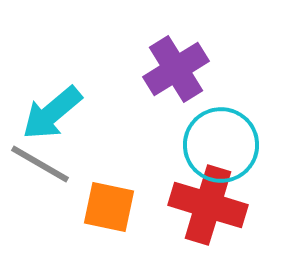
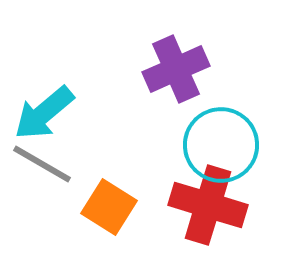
purple cross: rotated 8 degrees clockwise
cyan arrow: moved 8 px left
gray line: moved 2 px right
orange square: rotated 20 degrees clockwise
